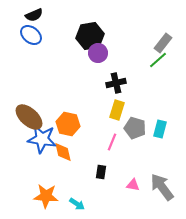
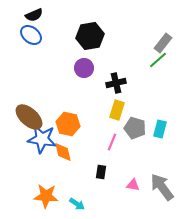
purple circle: moved 14 px left, 15 px down
